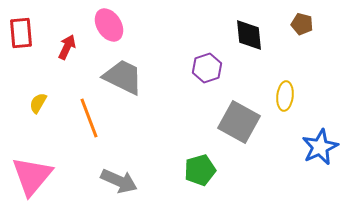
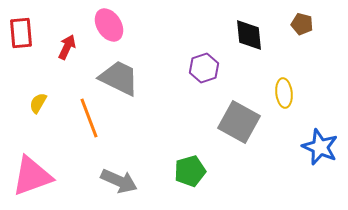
purple hexagon: moved 3 px left
gray trapezoid: moved 4 px left, 1 px down
yellow ellipse: moved 1 px left, 3 px up; rotated 12 degrees counterclockwise
blue star: rotated 24 degrees counterclockwise
green pentagon: moved 10 px left, 1 px down
pink triangle: rotated 30 degrees clockwise
